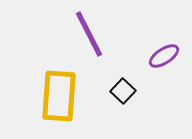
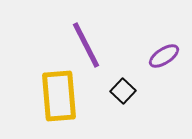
purple line: moved 3 px left, 11 px down
yellow rectangle: rotated 9 degrees counterclockwise
